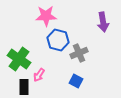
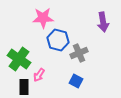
pink star: moved 3 px left, 2 px down
